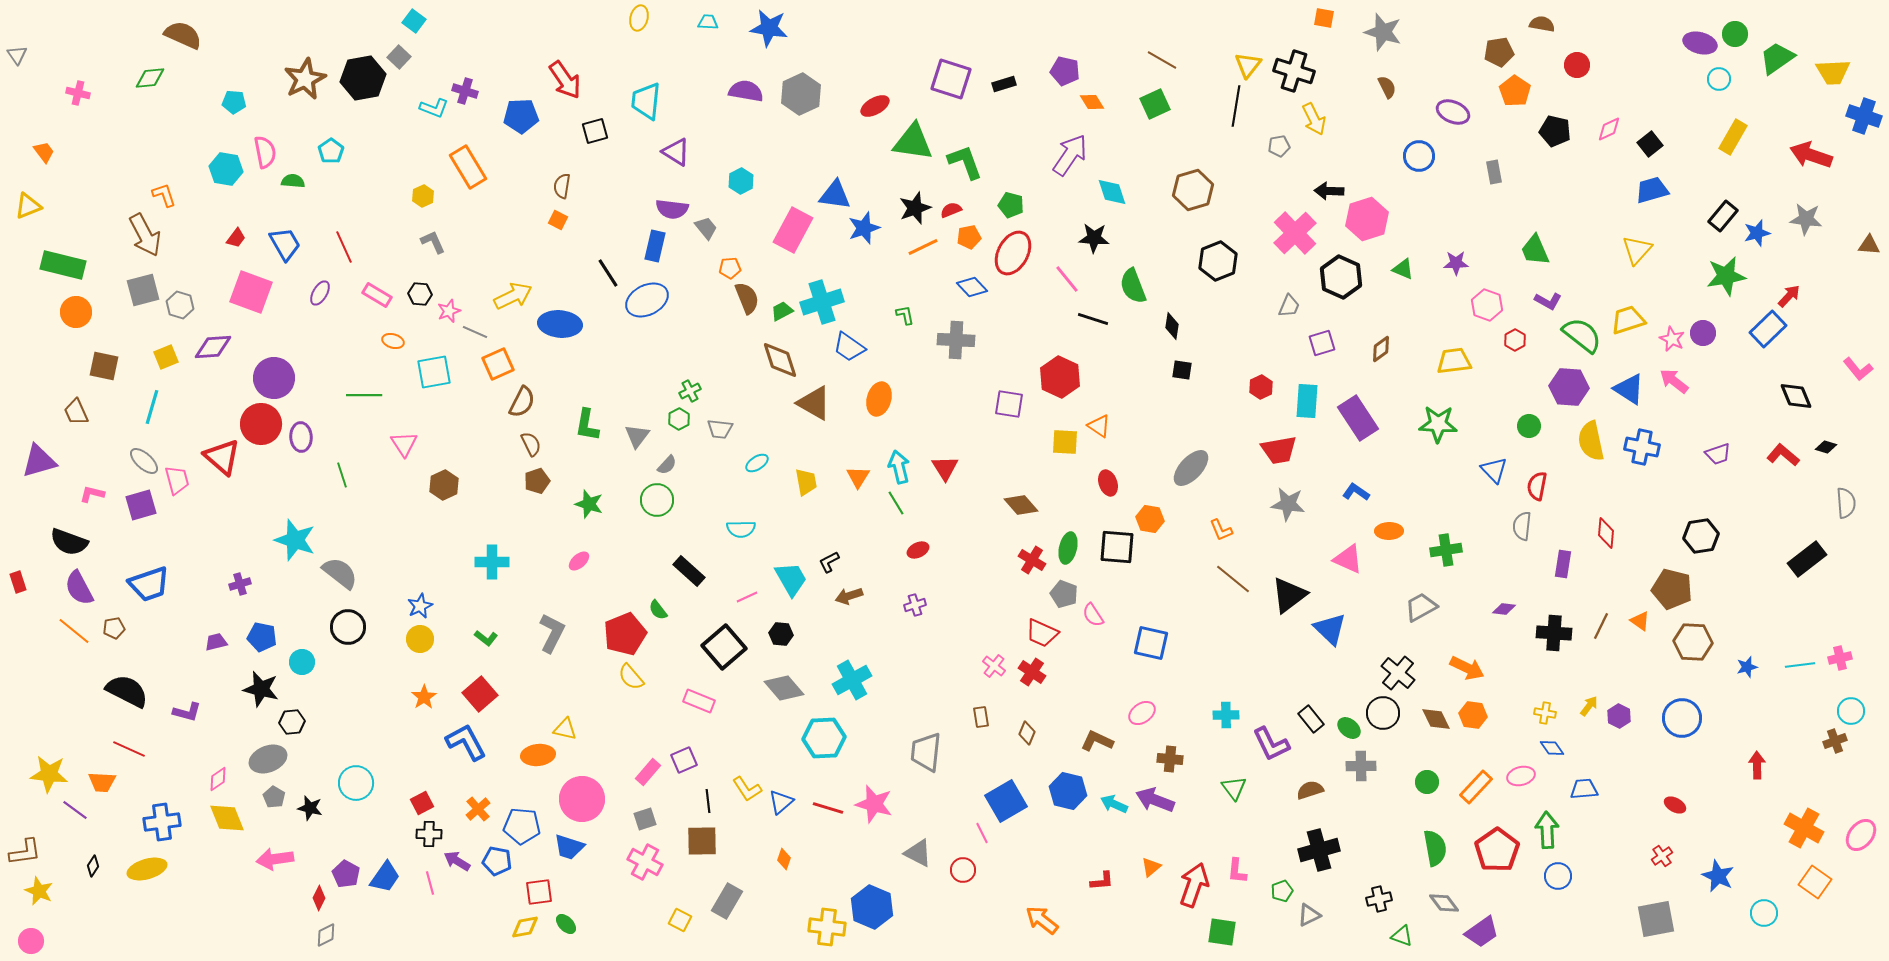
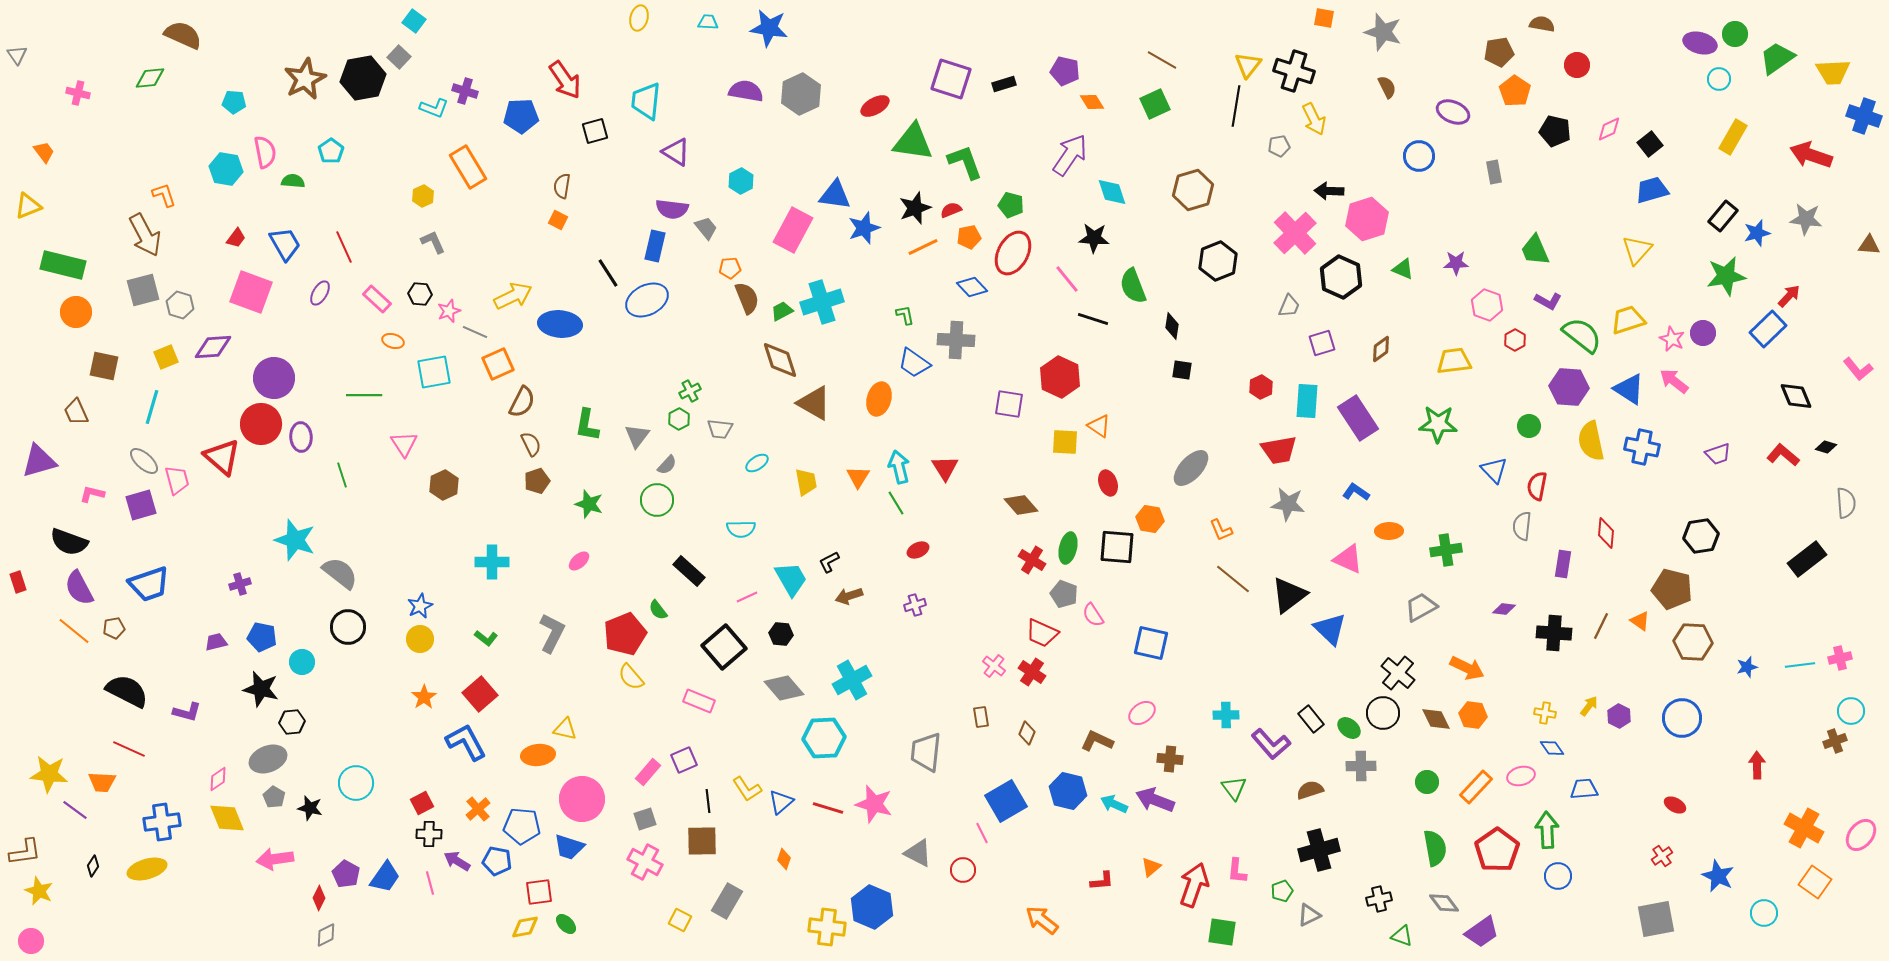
pink rectangle at (377, 295): moved 4 px down; rotated 12 degrees clockwise
blue trapezoid at (849, 347): moved 65 px right, 16 px down
purple L-shape at (1271, 744): rotated 15 degrees counterclockwise
